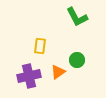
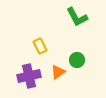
yellow rectangle: rotated 35 degrees counterclockwise
